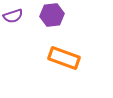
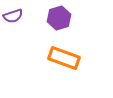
purple hexagon: moved 7 px right, 3 px down; rotated 10 degrees counterclockwise
